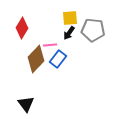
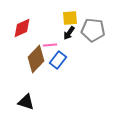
red diamond: rotated 35 degrees clockwise
blue rectangle: moved 1 px down
black triangle: moved 2 px up; rotated 36 degrees counterclockwise
